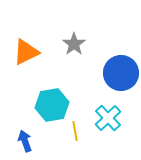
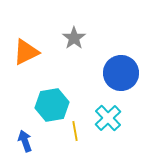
gray star: moved 6 px up
